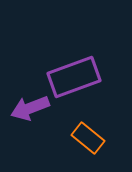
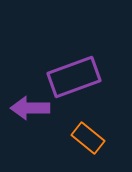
purple arrow: rotated 21 degrees clockwise
